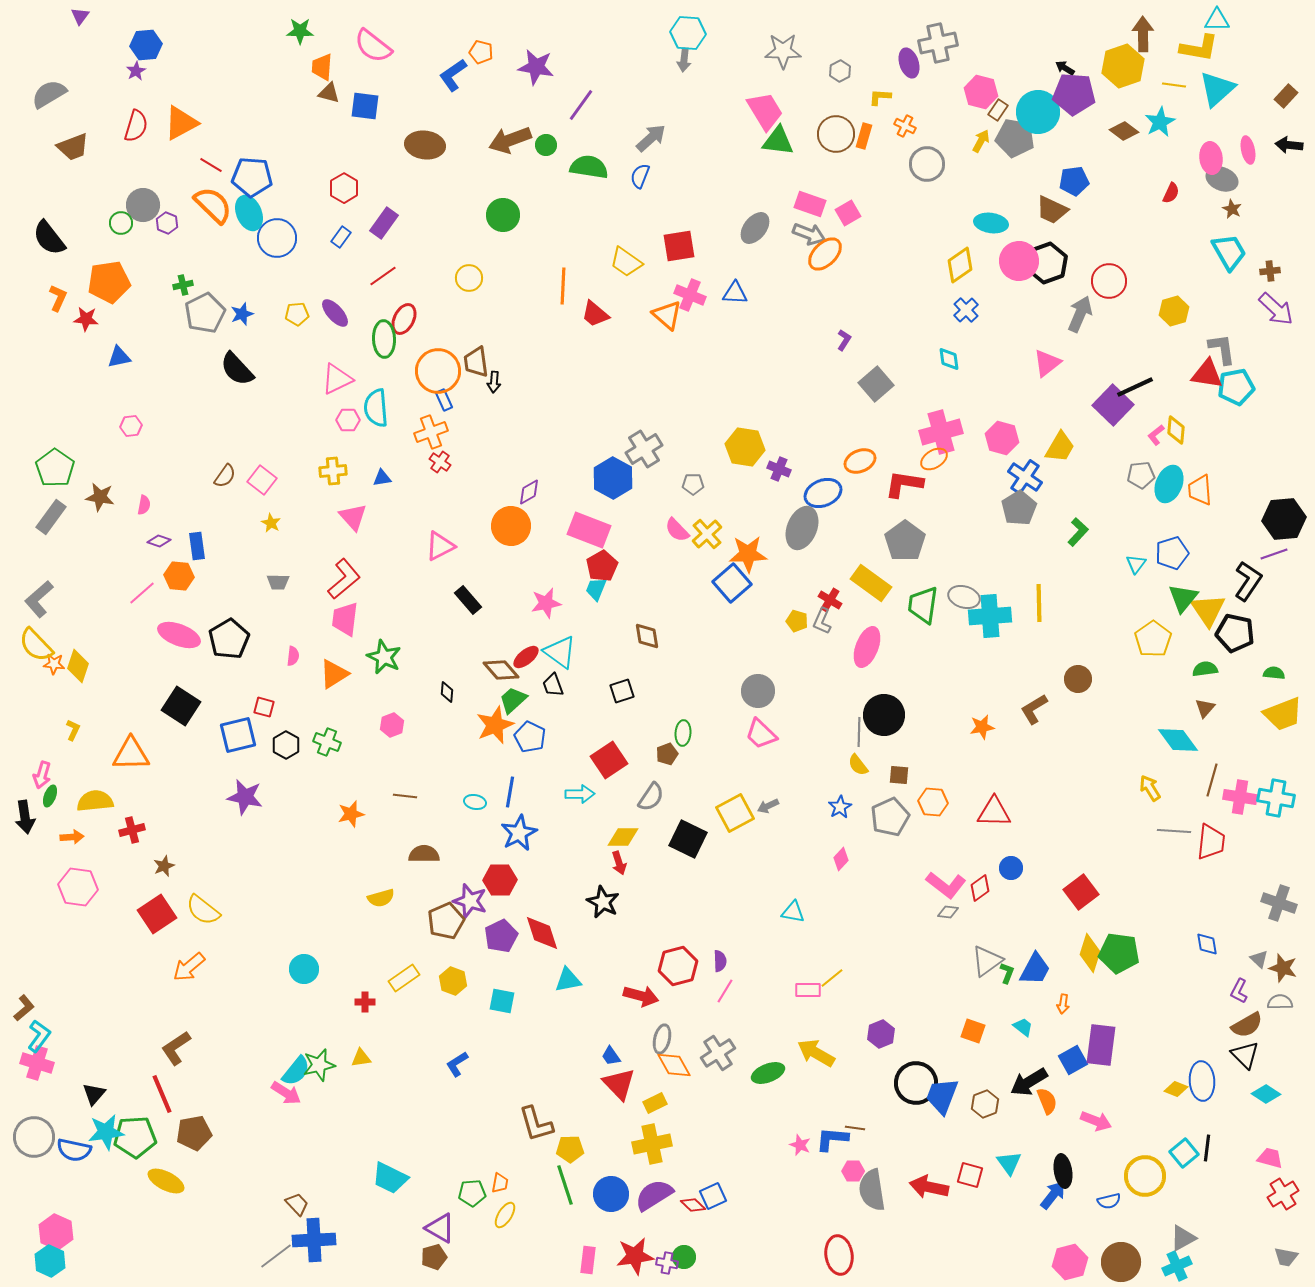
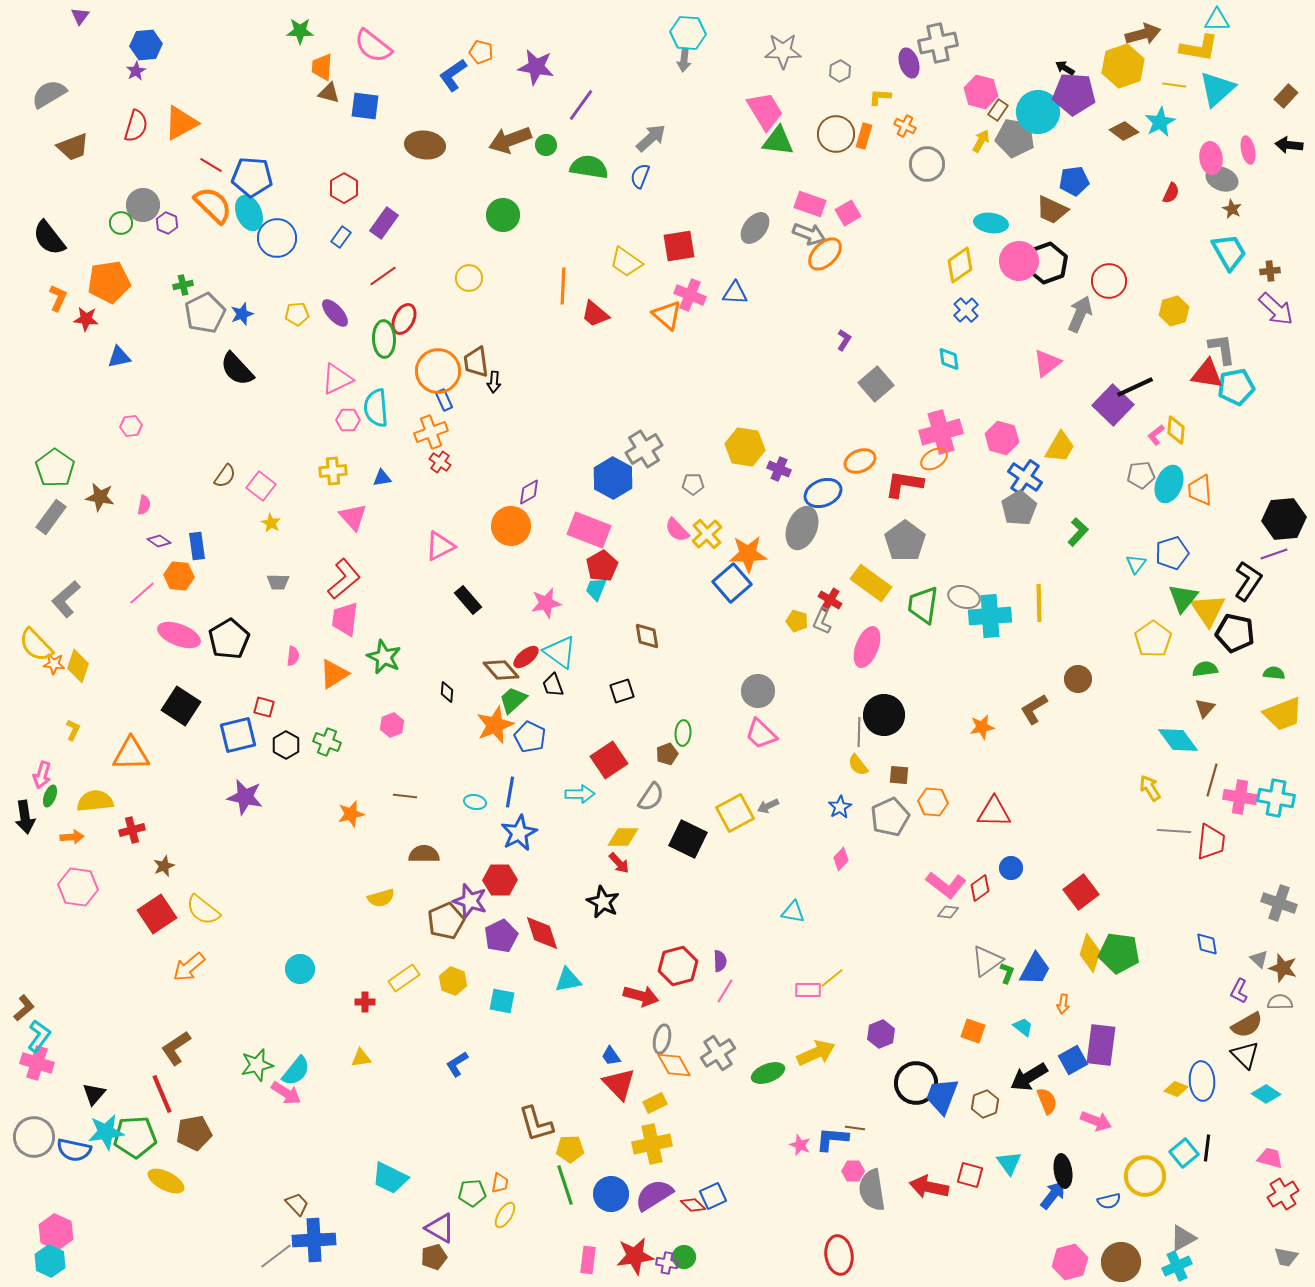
brown arrow at (1143, 34): rotated 76 degrees clockwise
pink square at (262, 480): moved 1 px left, 6 px down
purple diamond at (159, 541): rotated 15 degrees clockwise
gray L-shape at (39, 599): moved 27 px right
red arrow at (619, 863): rotated 25 degrees counterclockwise
cyan circle at (304, 969): moved 4 px left
yellow arrow at (816, 1053): rotated 126 degrees clockwise
green star at (319, 1065): moved 62 px left
black arrow at (1029, 1082): moved 5 px up
